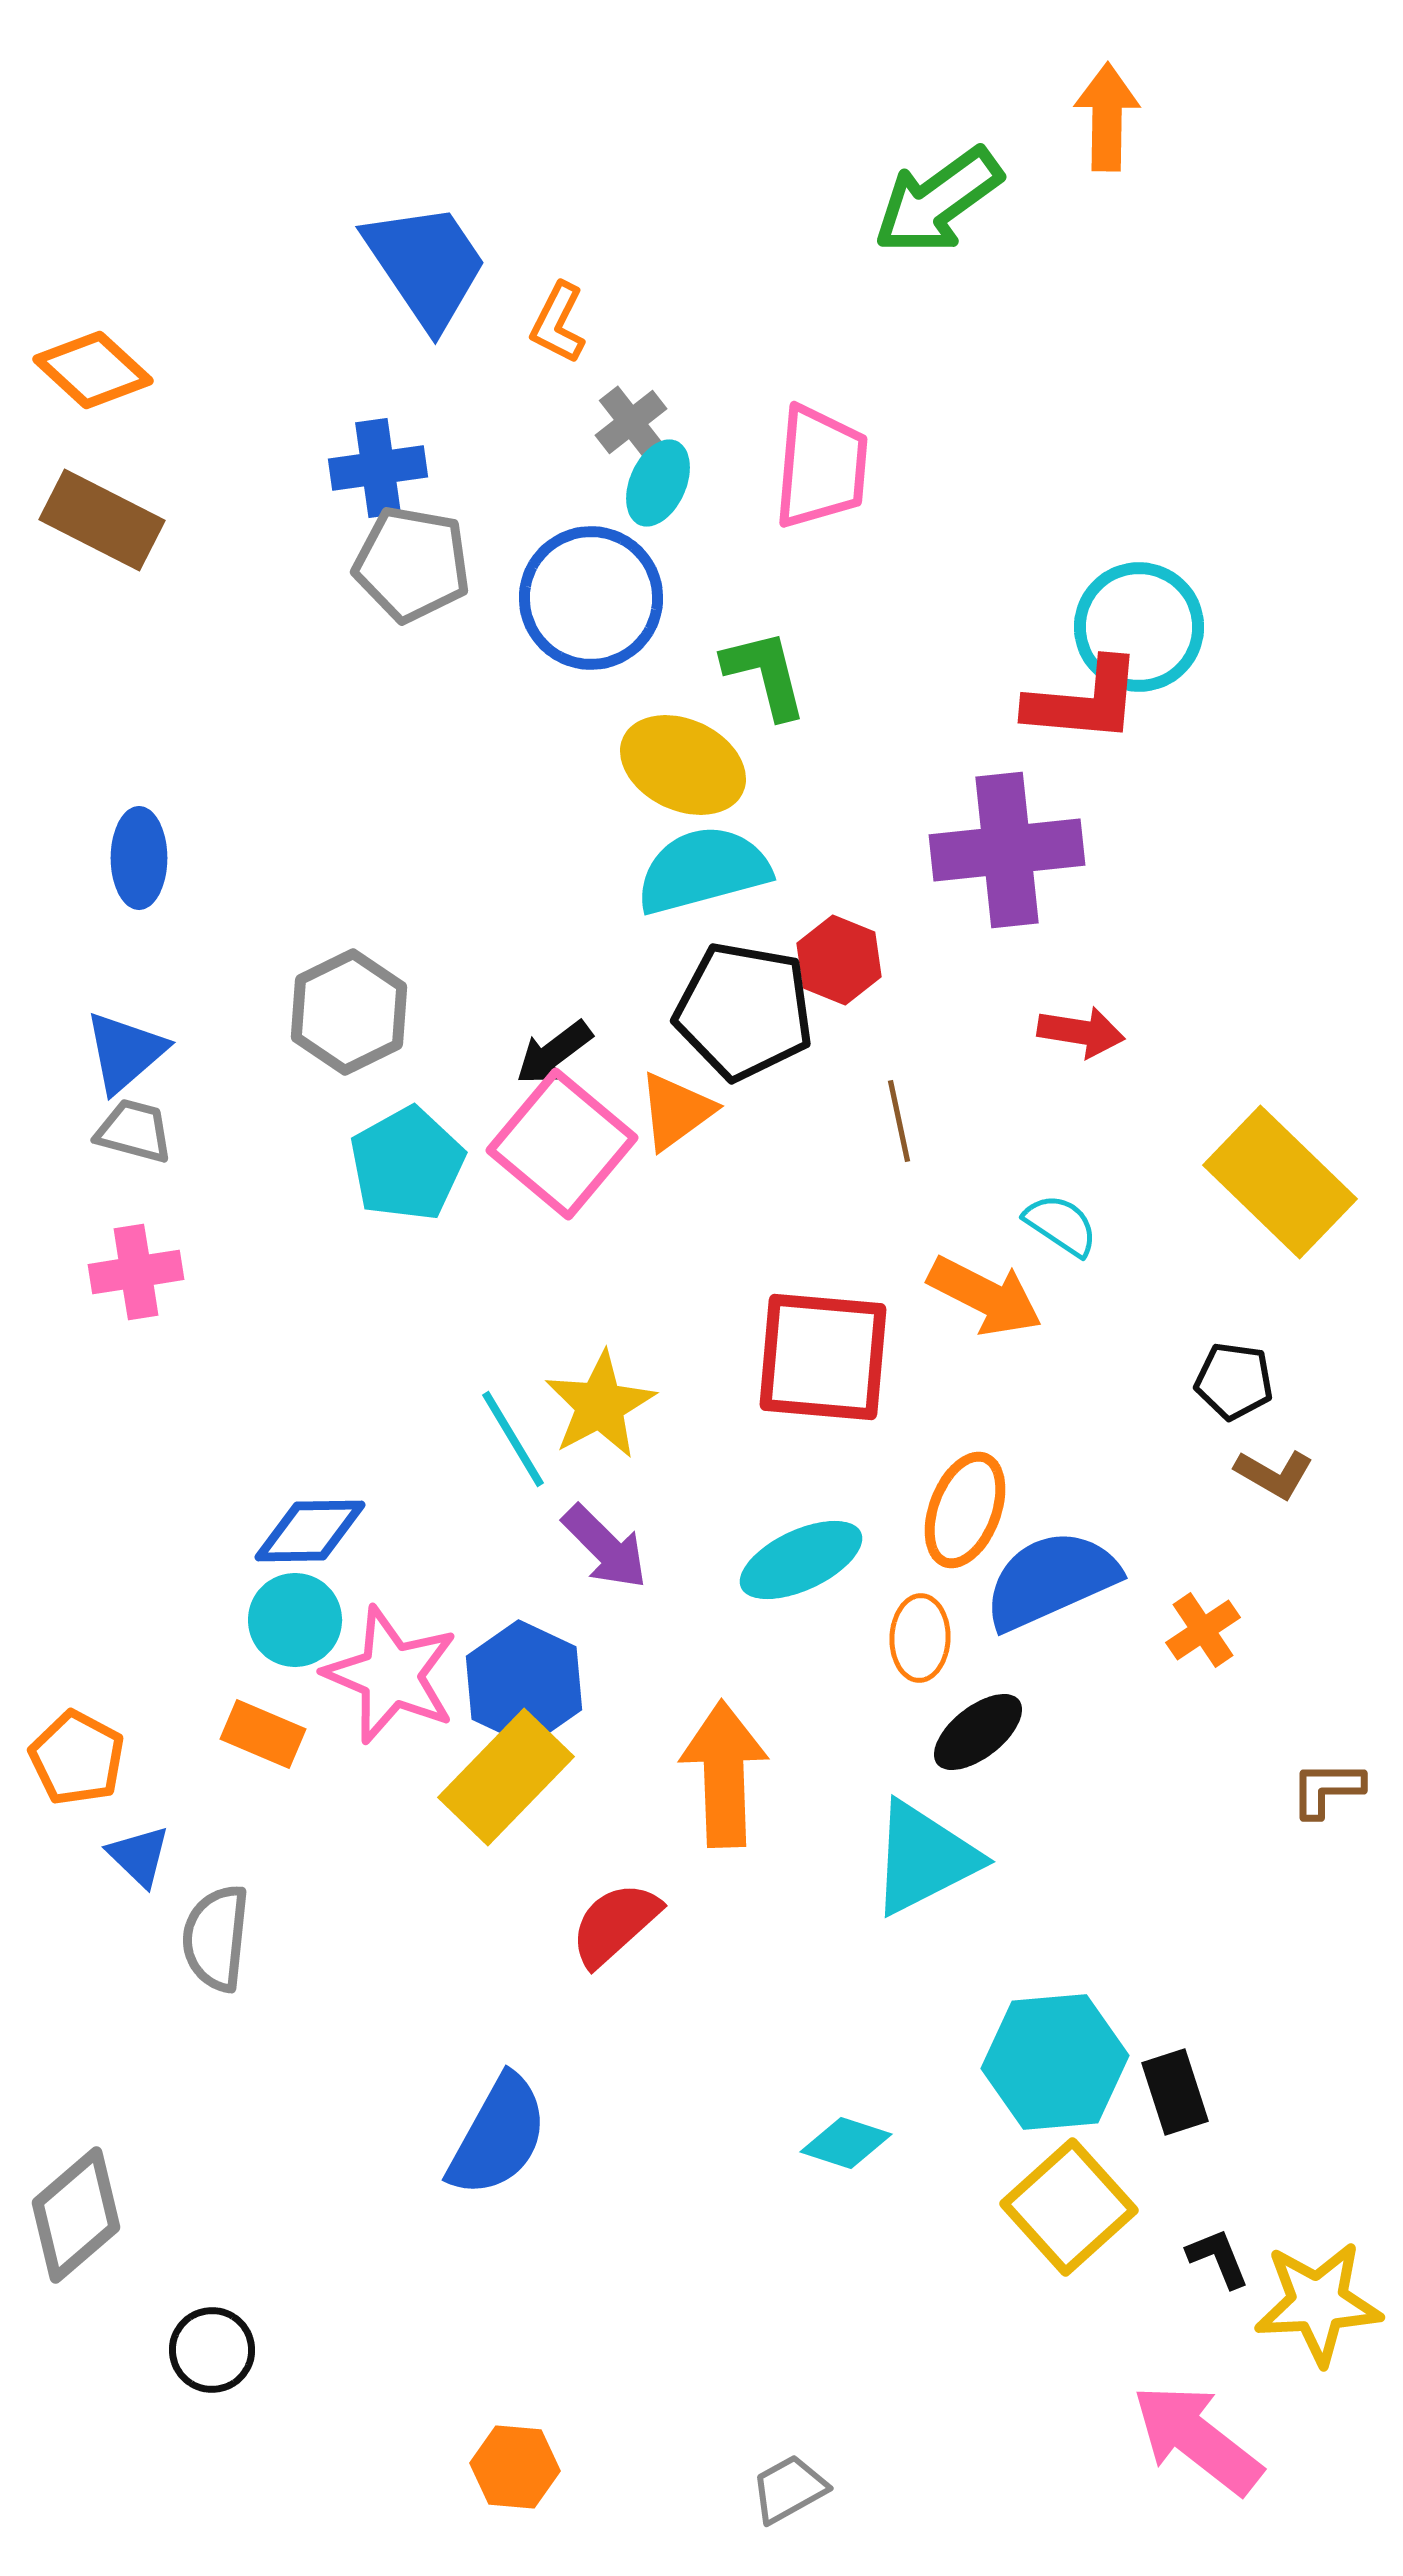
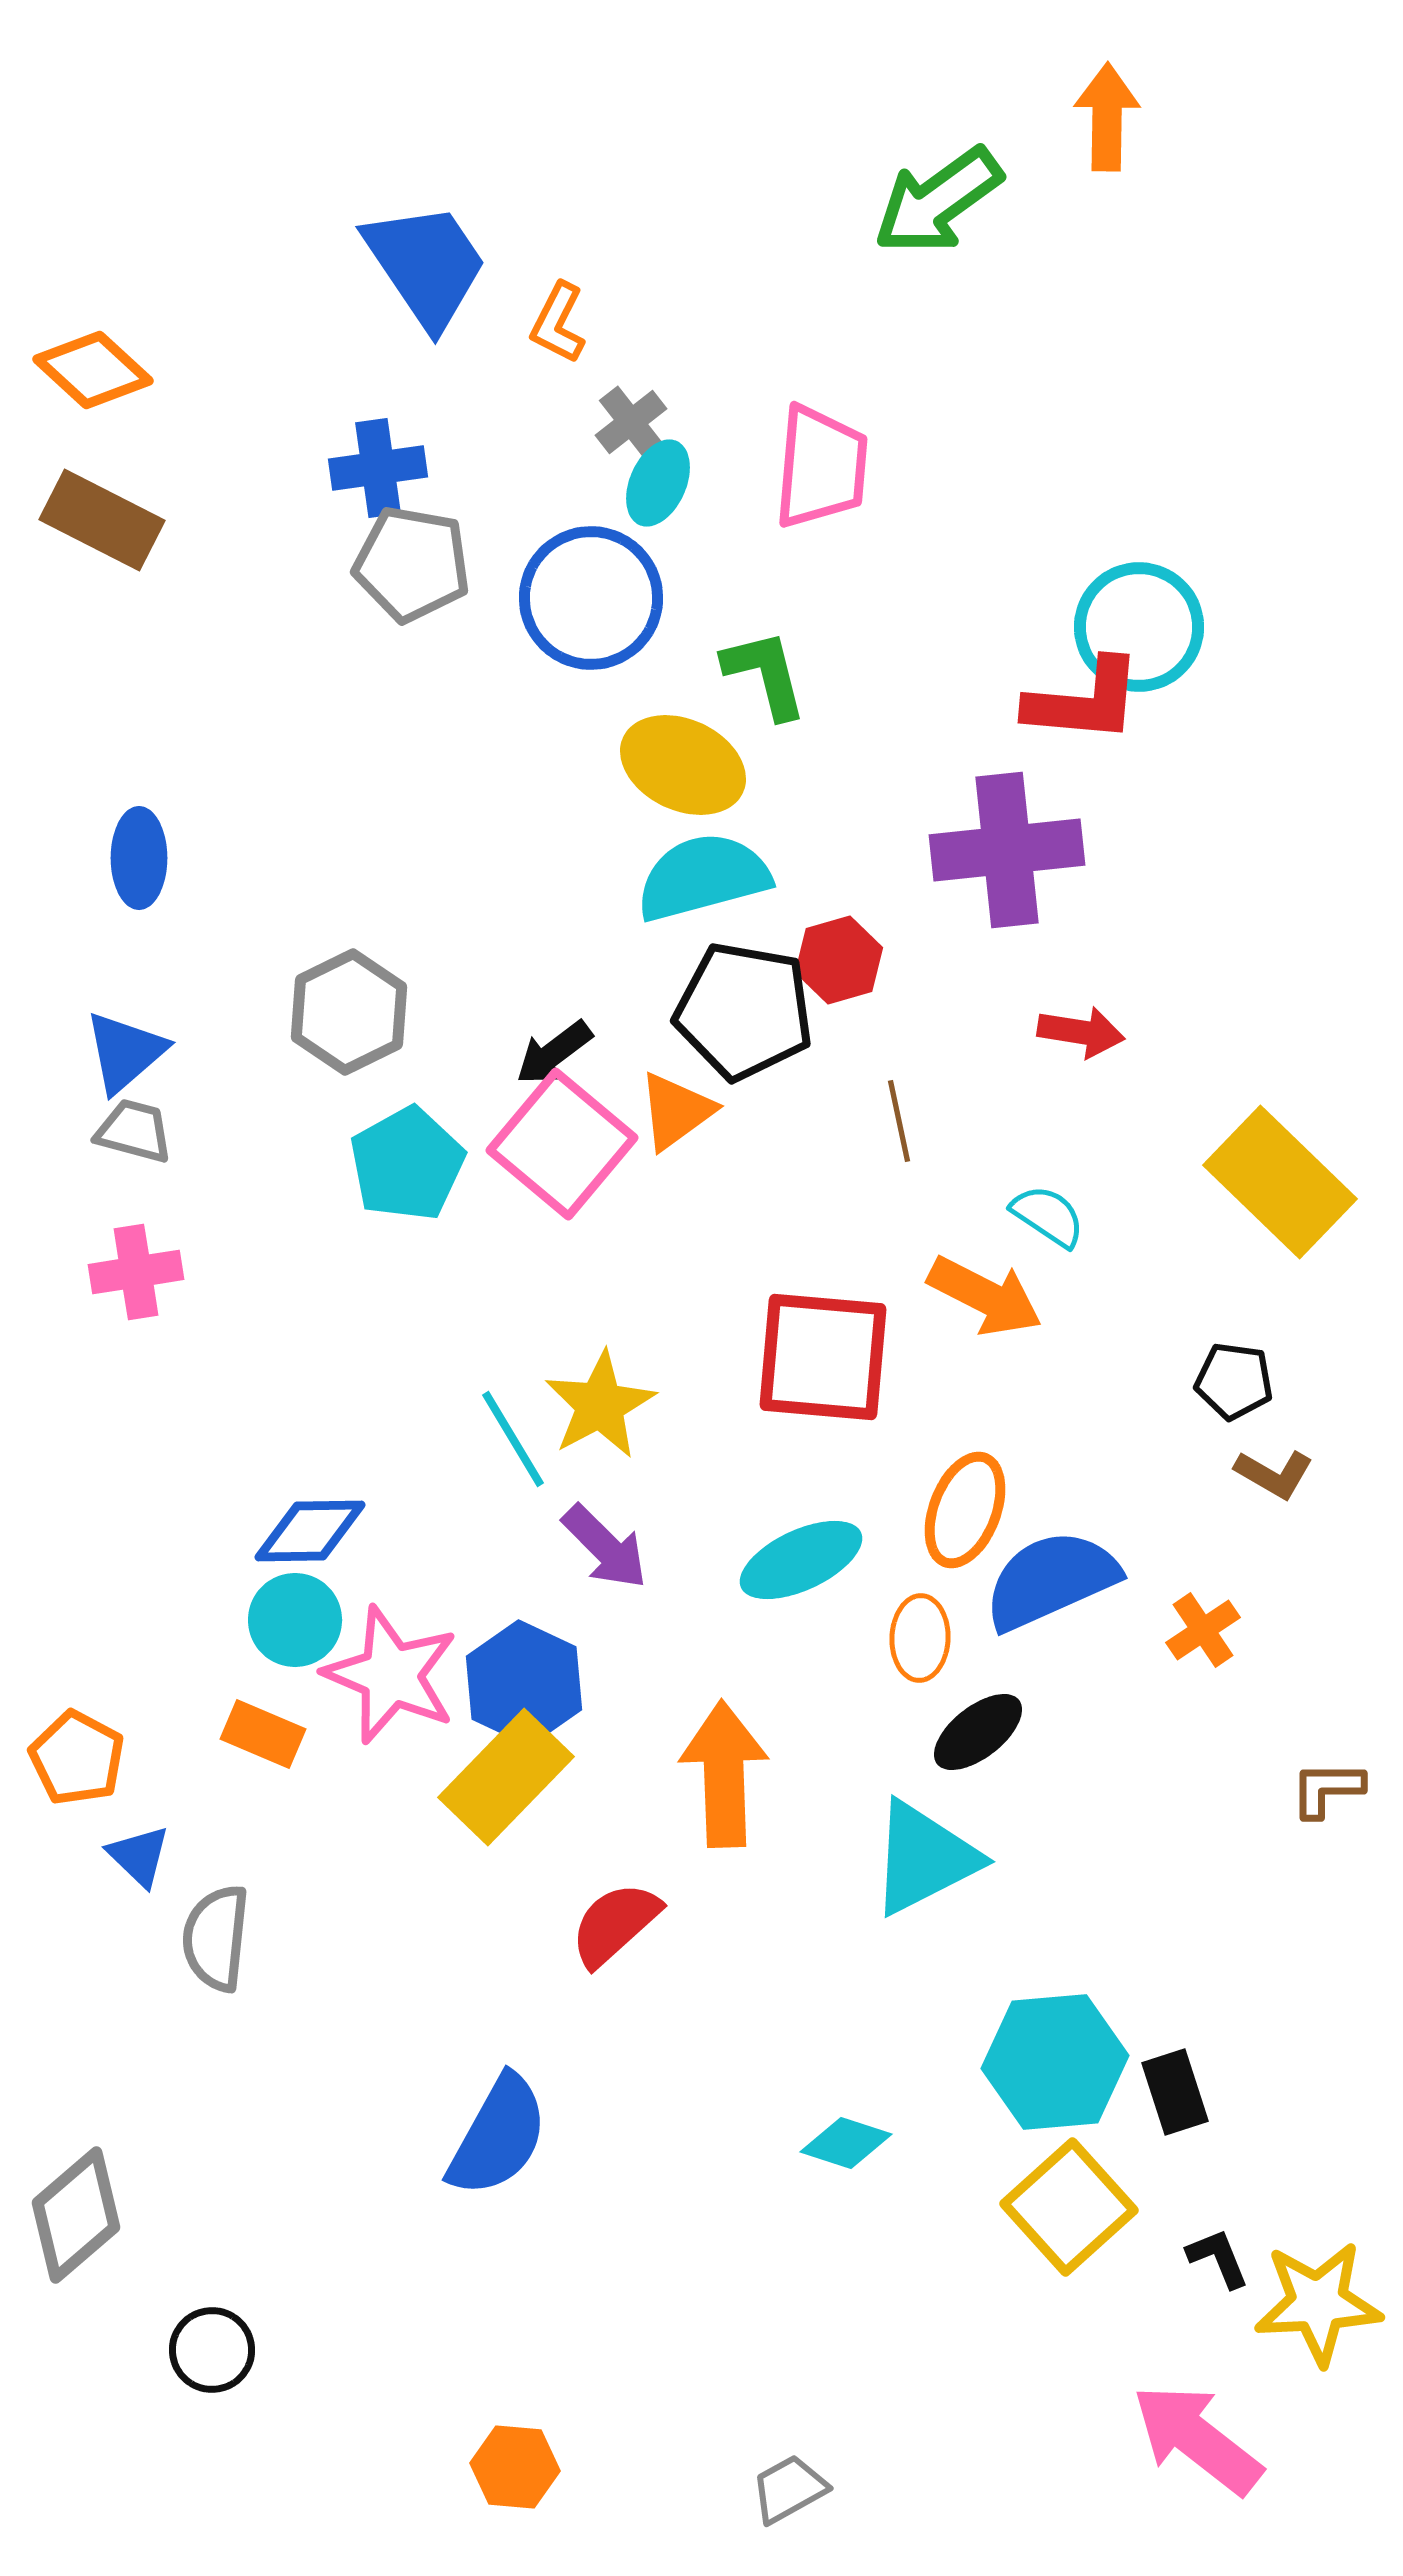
cyan semicircle at (703, 870): moved 7 px down
red hexagon at (839, 960): rotated 22 degrees clockwise
cyan semicircle at (1061, 1225): moved 13 px left, 9 px up
